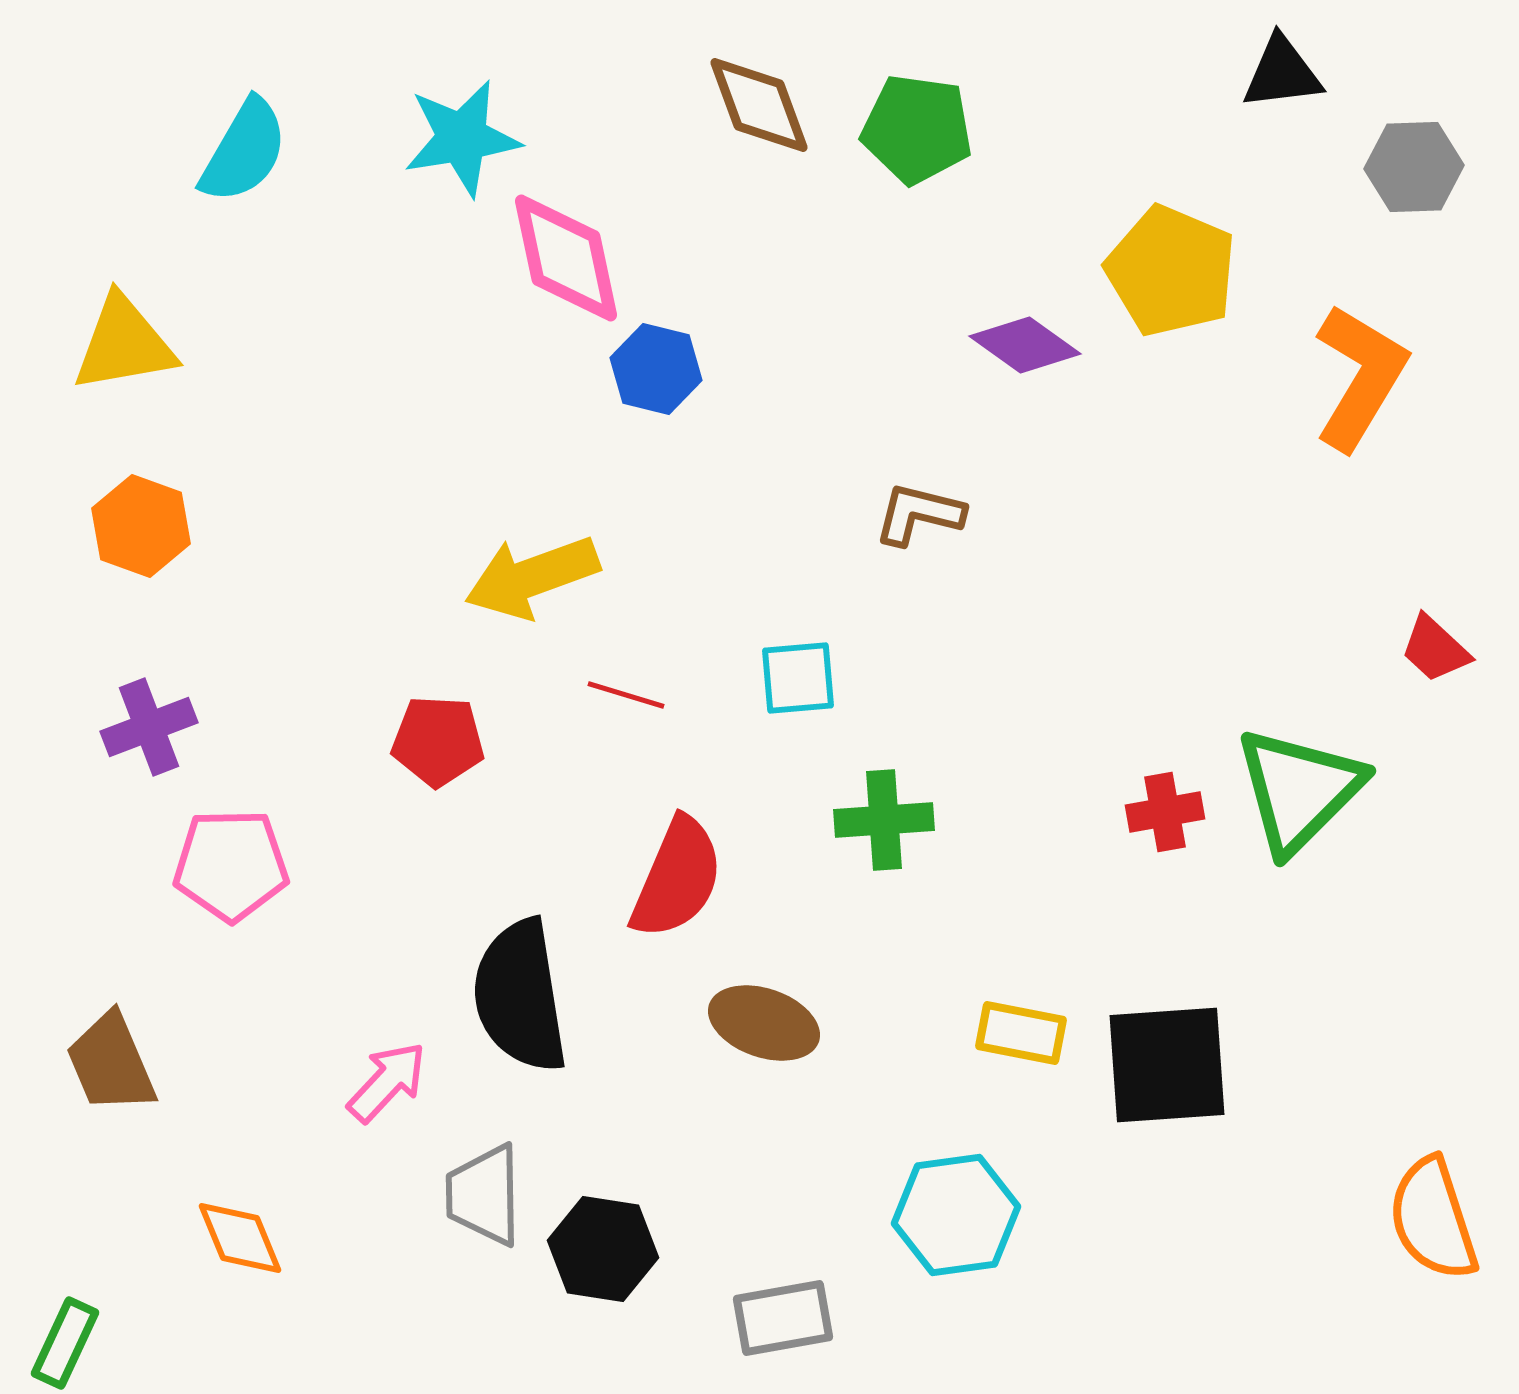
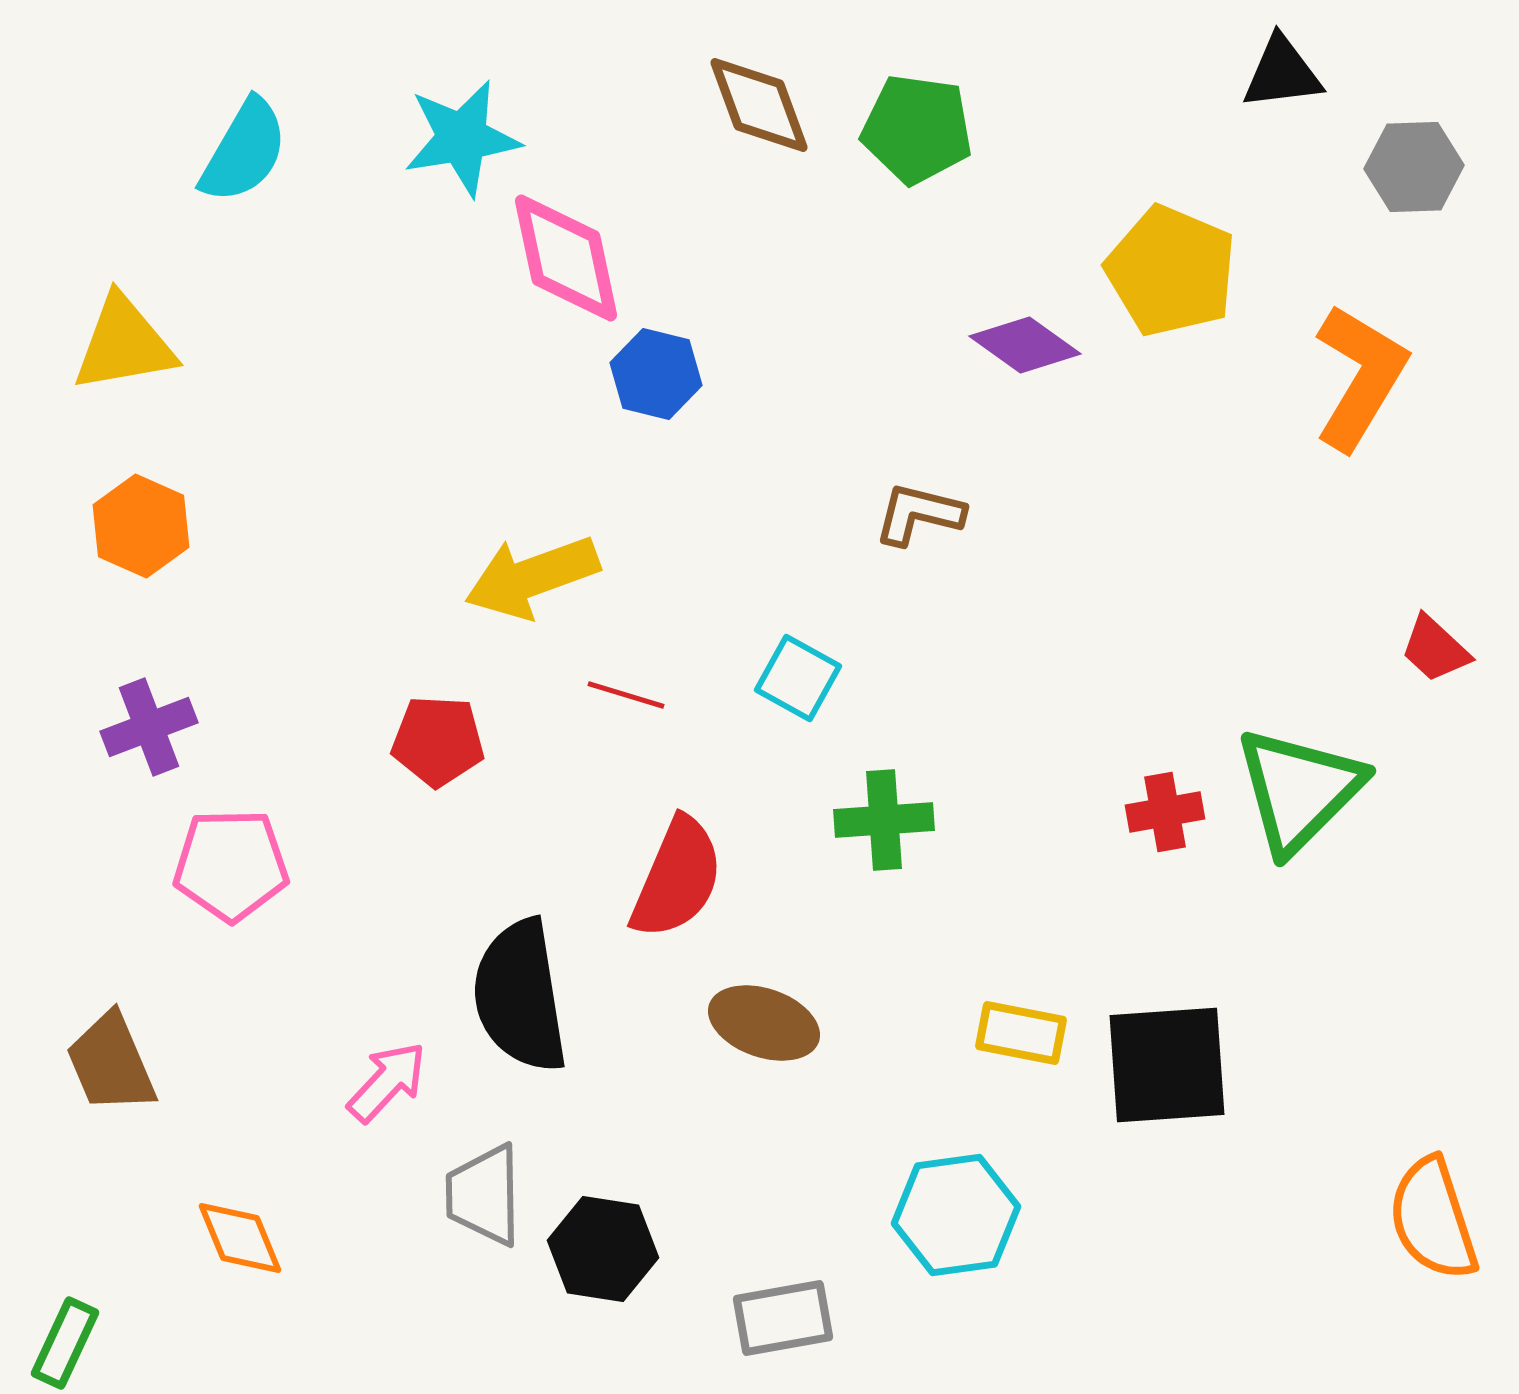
blue hexagon: moved 5 px down
orange hexagon: rotated 4 degrees clockwise
cyan square: rotated 34 degrees clockwise
